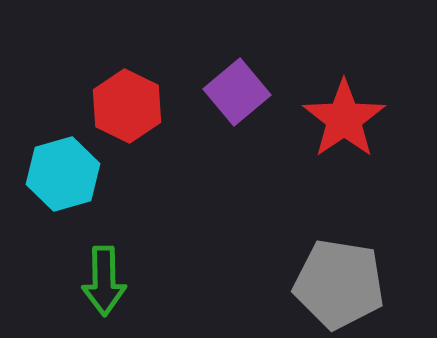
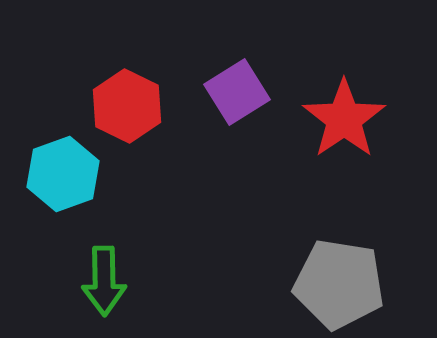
purple square: rotated 8 degrees clockwise
cyan hexagon: rotated 4 degrees counterclockwise
